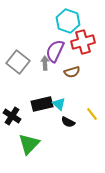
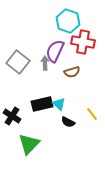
red cross: rotated 25 degrees clockwise
